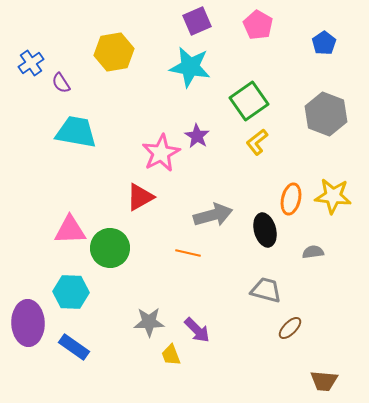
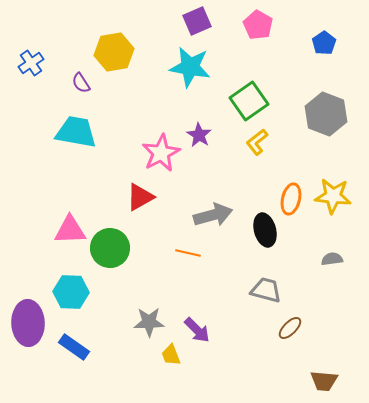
purple semicircle: moved 20 px right
purple star: moved 2 px right, 1 px up
gray semicircle: moved 19 px right, 7 px down
